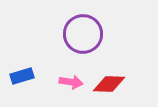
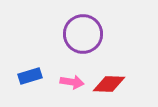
blue rectangle: moved 8 px right
pink arrow: moved 1 px right
